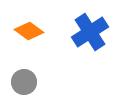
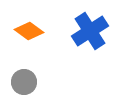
blue cross: moved 1 px up
